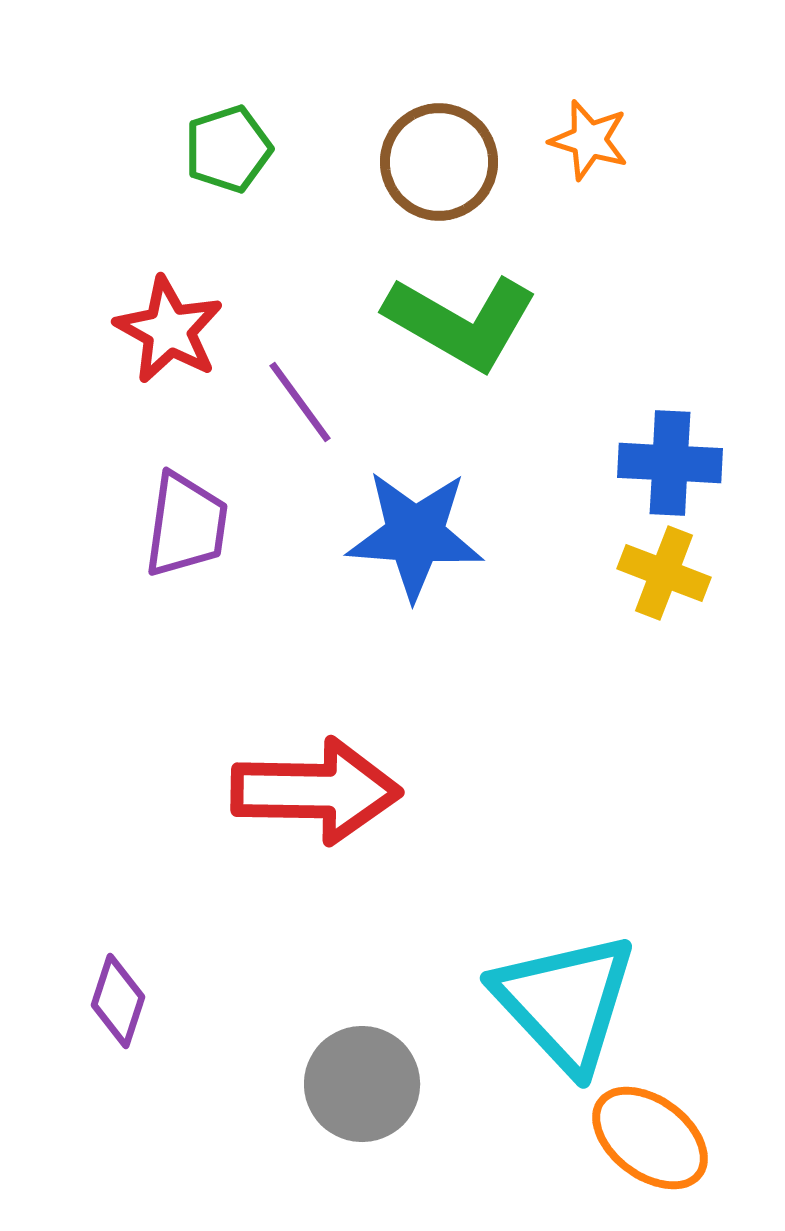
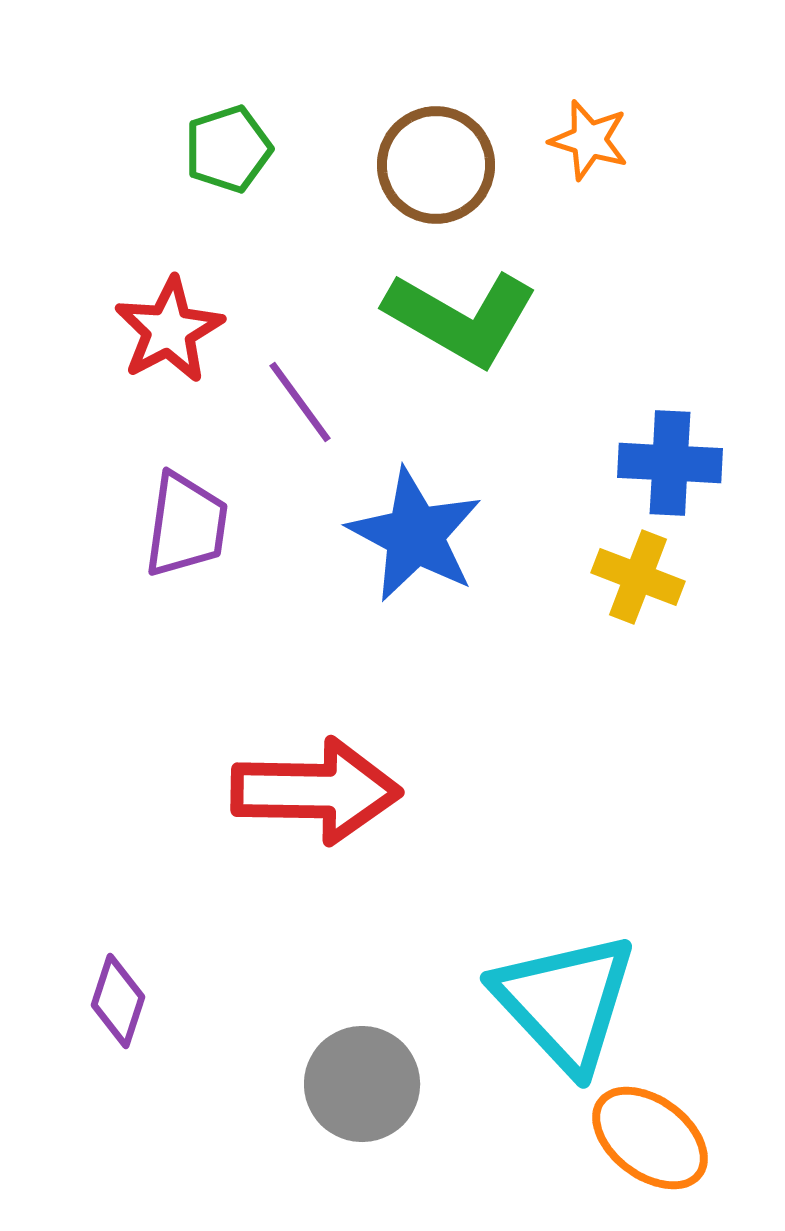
brown circle: moved 3 px left, 3 px down
green L-shape: moved 4 px up
red star: rotated 15 degrees clockwise
blue star: rotated 24 degrees clockwise
yellow cross: moved 26 px left, 4 px down
